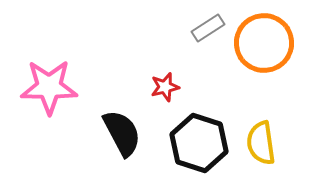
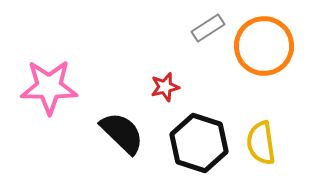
orange circle: moved 3 px down
black semicircle: rotated 18 degrees counterclockwise
